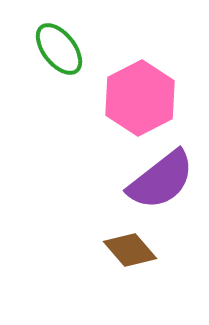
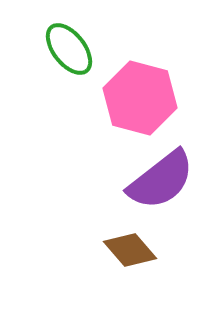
green ellipse: moved 10 px right
pink hexagon: rotated 18 degrees counterclockwise
